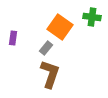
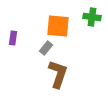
orange square: moved 2 px left, 1 px up; rotated 30 degrees counterclockwise
brown L-shape: moved 8 px right
